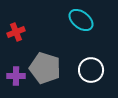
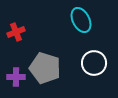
cyan ellipse: rotated 25 degrees clockwise
white circle: moved 3 px right, 7 px up
purple cross: moved 1 px down
